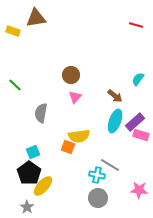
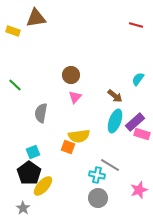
pink rectangle: moved 1 px right, 1 px up
pink star: rotated 24 degrees counterclockwise
gray star: moved 4 px left, 1 px down
